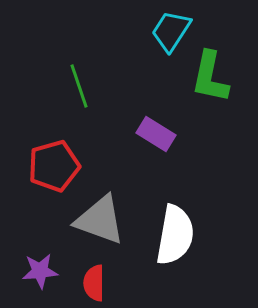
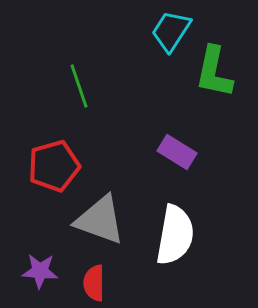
green L-shape: moved 4 px right, 5 px up
purple rectangle: moved 21 px right, 18 px down
purple star: rotated 9 degrees clockwise
